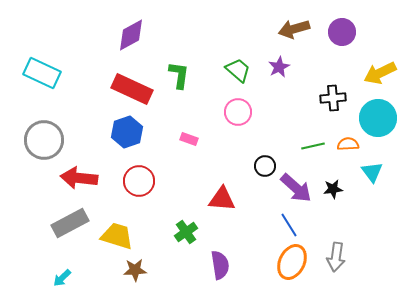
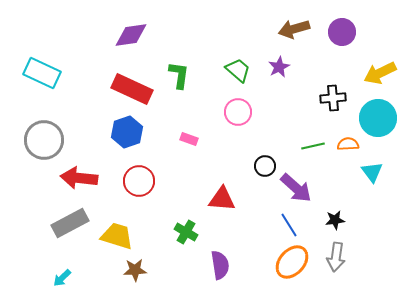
purple diamond: rotated 20 degrees clockwise
black star: moved 2 px right, 31 px down
green cross: rotated 25 degrees counterclockwise
orange ellipse: rotated 16 degrees clockwise
